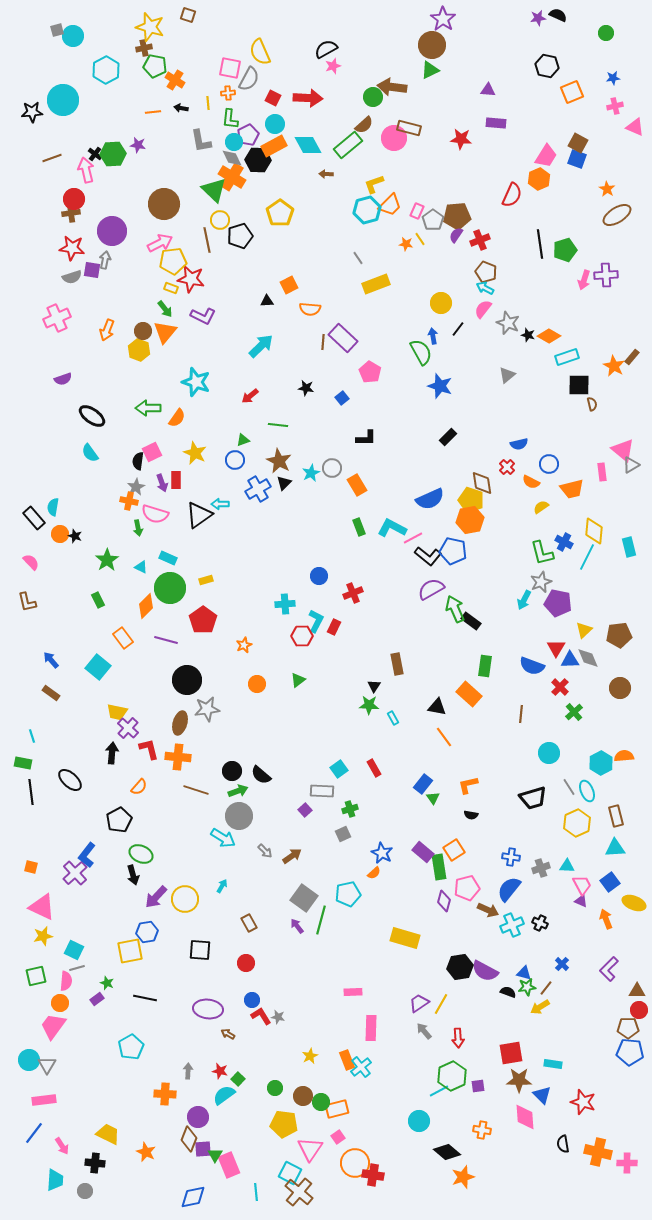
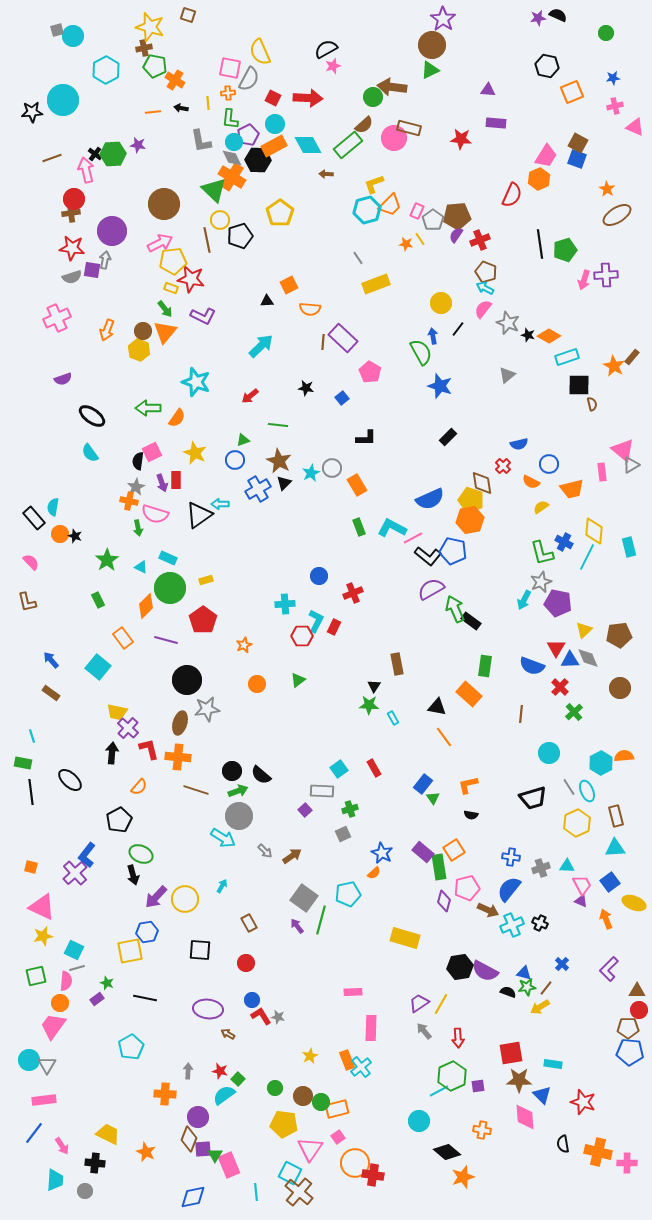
red cross at (507, 467): moved 4 px left, 1 px up
